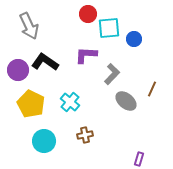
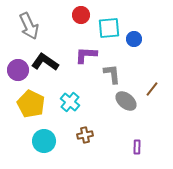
red circle: moved 7 px left, 1 px down
gray L-shape: rotated 50 degrees counterclockwise
brown line: rotated 14 degrees clockwise
purple rectangle: moved 2 px left, 12 px up; rotated 16 degrees counterclockwise
